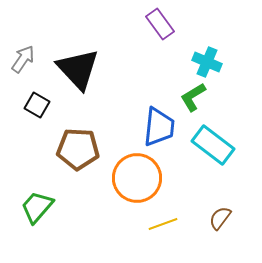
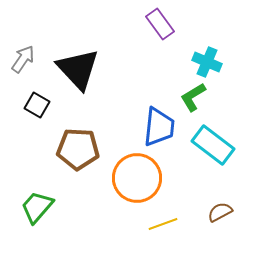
brown semicircle: moved 6 px up; rotated 25 degrees clockwise
